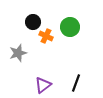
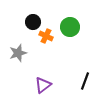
black line: moved 9 px right, 2 px up
